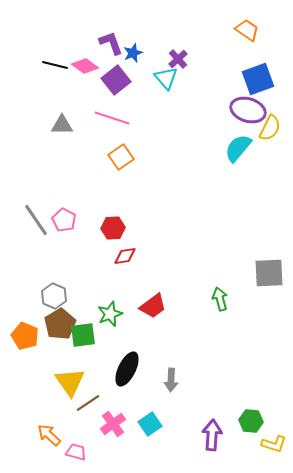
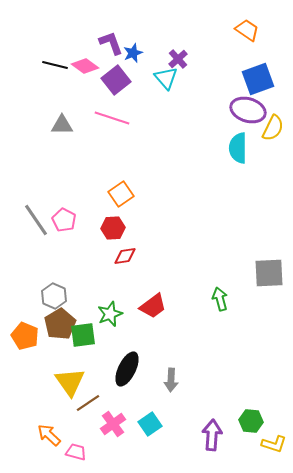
yellow semicircle: moved 3 px right
cyan semicircle: rotated 40 degrees counterclockwise
orange square: moved 37 px down
